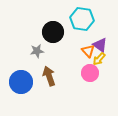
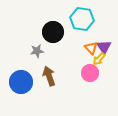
purple triangle: moved 4 px right, 2 px down; rotated 21 degrees clockwise
orange triangle: moved 3 px right, 3 px up
